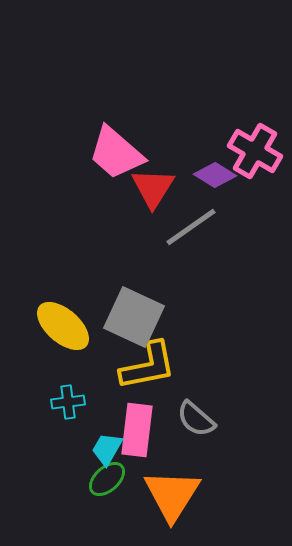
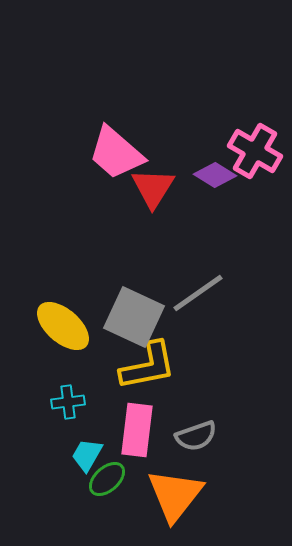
gray line: moved 7 px right, 66 px down
gray semicircle: moved 17 px down; rotated 60 degrees counterclockwise
cyan trapezoid: moved 20 px left, 6 px down
orange triangle: moved 3 px right; rotated 6 degrees clockwise
